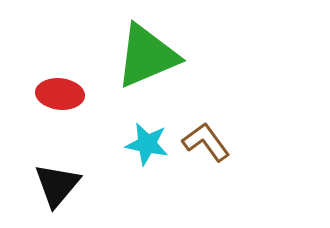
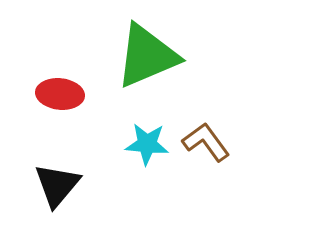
cyan star: rotated 6 degrees counterclockwise
